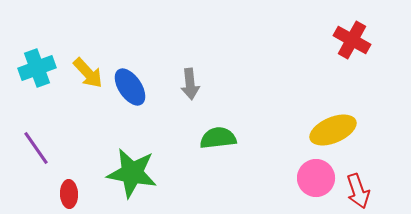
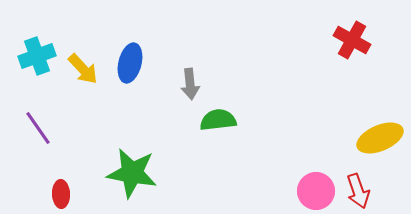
cyan cross: moved 12 px up
yellow arrow: moved 5 px left, 4 px up
blue ellipse: moved 24 px up; rotated 48 degrees clockwise
yellow ellipse: moved 47 px right, 8 px down
green semicircle: moved 18 px up
purple line: moved 2 px right, 20 px up
pink circle: moved 13 px down
red ellipse: moved 8 px left
